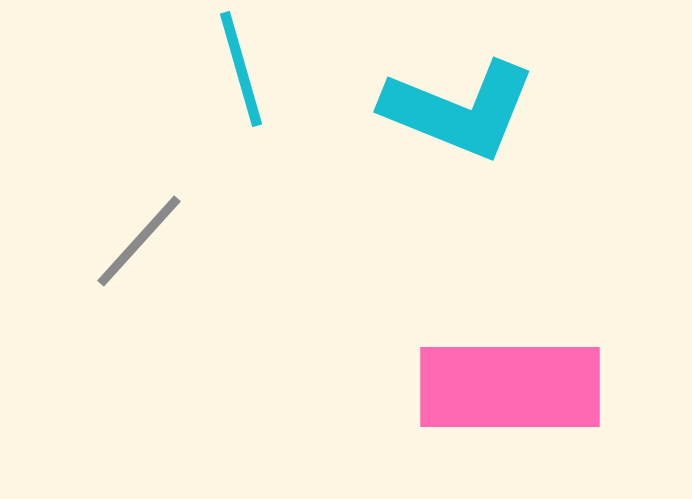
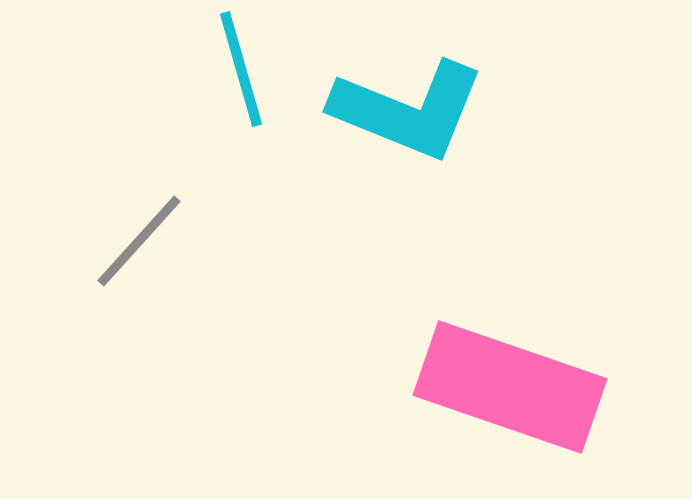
cyan L-shape: moved 51 px left
pink rectangle: rotated 19 degrees clockwise
